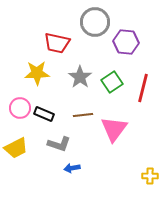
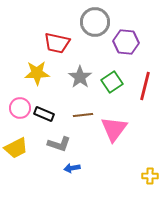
red line: moved 2 px right, 2 px up
